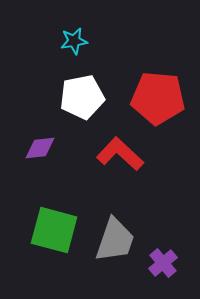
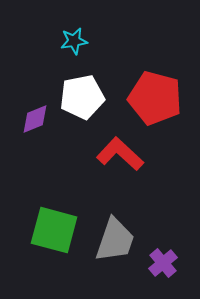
red pentagon: moved 3 px left; rotated 10 degrees clockwise
purple diamond: moved 5 px left, 29 px up; rotated 16 degrees counterclockwise
